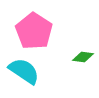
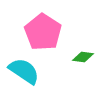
pink pentagon: moved 9 px right, 1 px down
